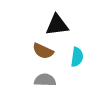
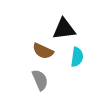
black triangle: moved 7 px right, 4 px down
gray semicircle: moved 5 px left; rotated 65 degrees clockwise
